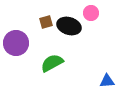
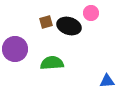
purple circle: moved 1 px left, 6 px down
green semicircle: rotated 25 degrees clockwise
